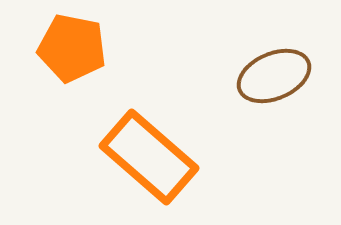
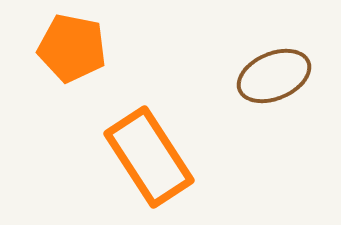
orange rectangle: rotated 16 degrees clockwise
